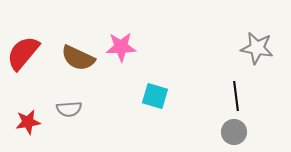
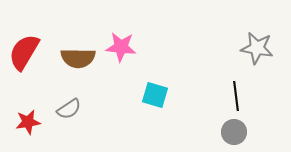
pink star: rotated 8 degrees clockwise
red semicircle: moved 1 px right, 1 px up; rotated 9 degrees counterclockwise
brown semicircle: rotated 24 degrees counterclockwise
cyan square: moved 1 px up
gray semicircle: rotated 30 degrees counterclockwise
